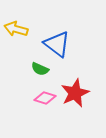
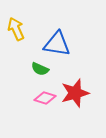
yellow arrow: rotated 50 degrees clockwise
blue triangle: rotated 28 degrees counterclockwise
red star: rotated 8 degrees clockwise
